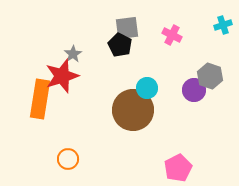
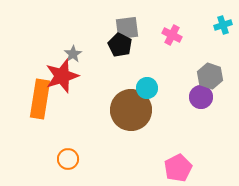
purple circle: moved 7 px right, 7 px down
brown circle: moved 2 px left
